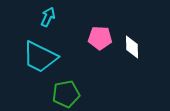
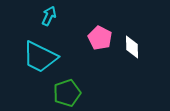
cyan arrow: moved 1 px right, 1 px up
pink pentagon: rotated 25 degrees clockwise
green pentagon: moved 1 px right, 1 px up; rotated 8 degrees counterclockwise
